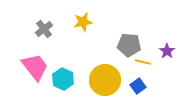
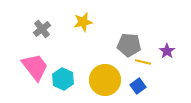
gray cross: moved 2 px left
